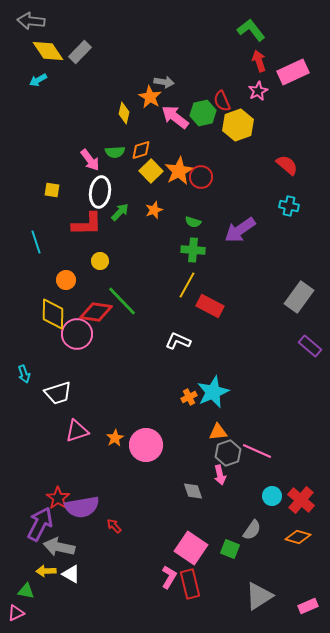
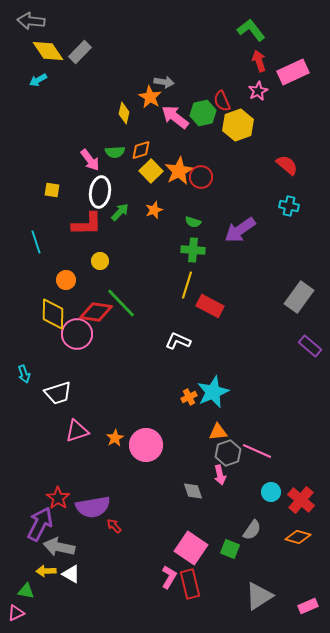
yellow line at (187, 285): rotated 12 degrees counterclockwise
green line at (122, 301): moved 1 px left, 2 px down
cyan circle at (272, 496): moved 1 px left, 4 px up
purple semicircle at (82, 507): moved 11 px right
